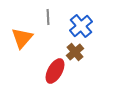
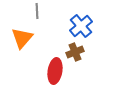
gray line: moved 11 px left, 6 px up
brown cross: rotated 18 degrees clockwise
red ellipse: rotated 20 degrees counterclockwise
